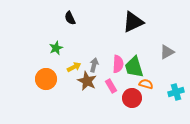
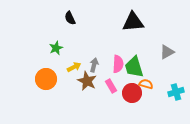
black triangle: rotated 20 degrees clockwise
red circle: moved 5 px up
